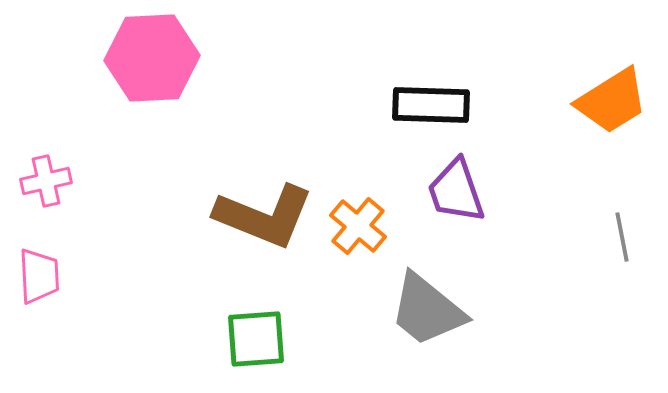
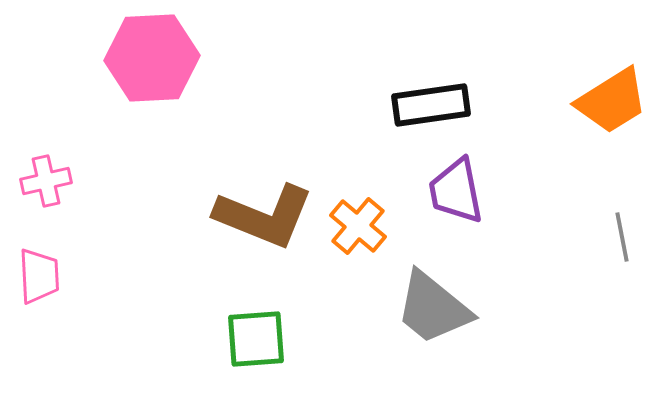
black rectangle: rotated 10 degrees counterclockwise
purple trapezoid: rotated 8 degrees clockwise
gray trapezoid: moved 6 px right, 2 px up
